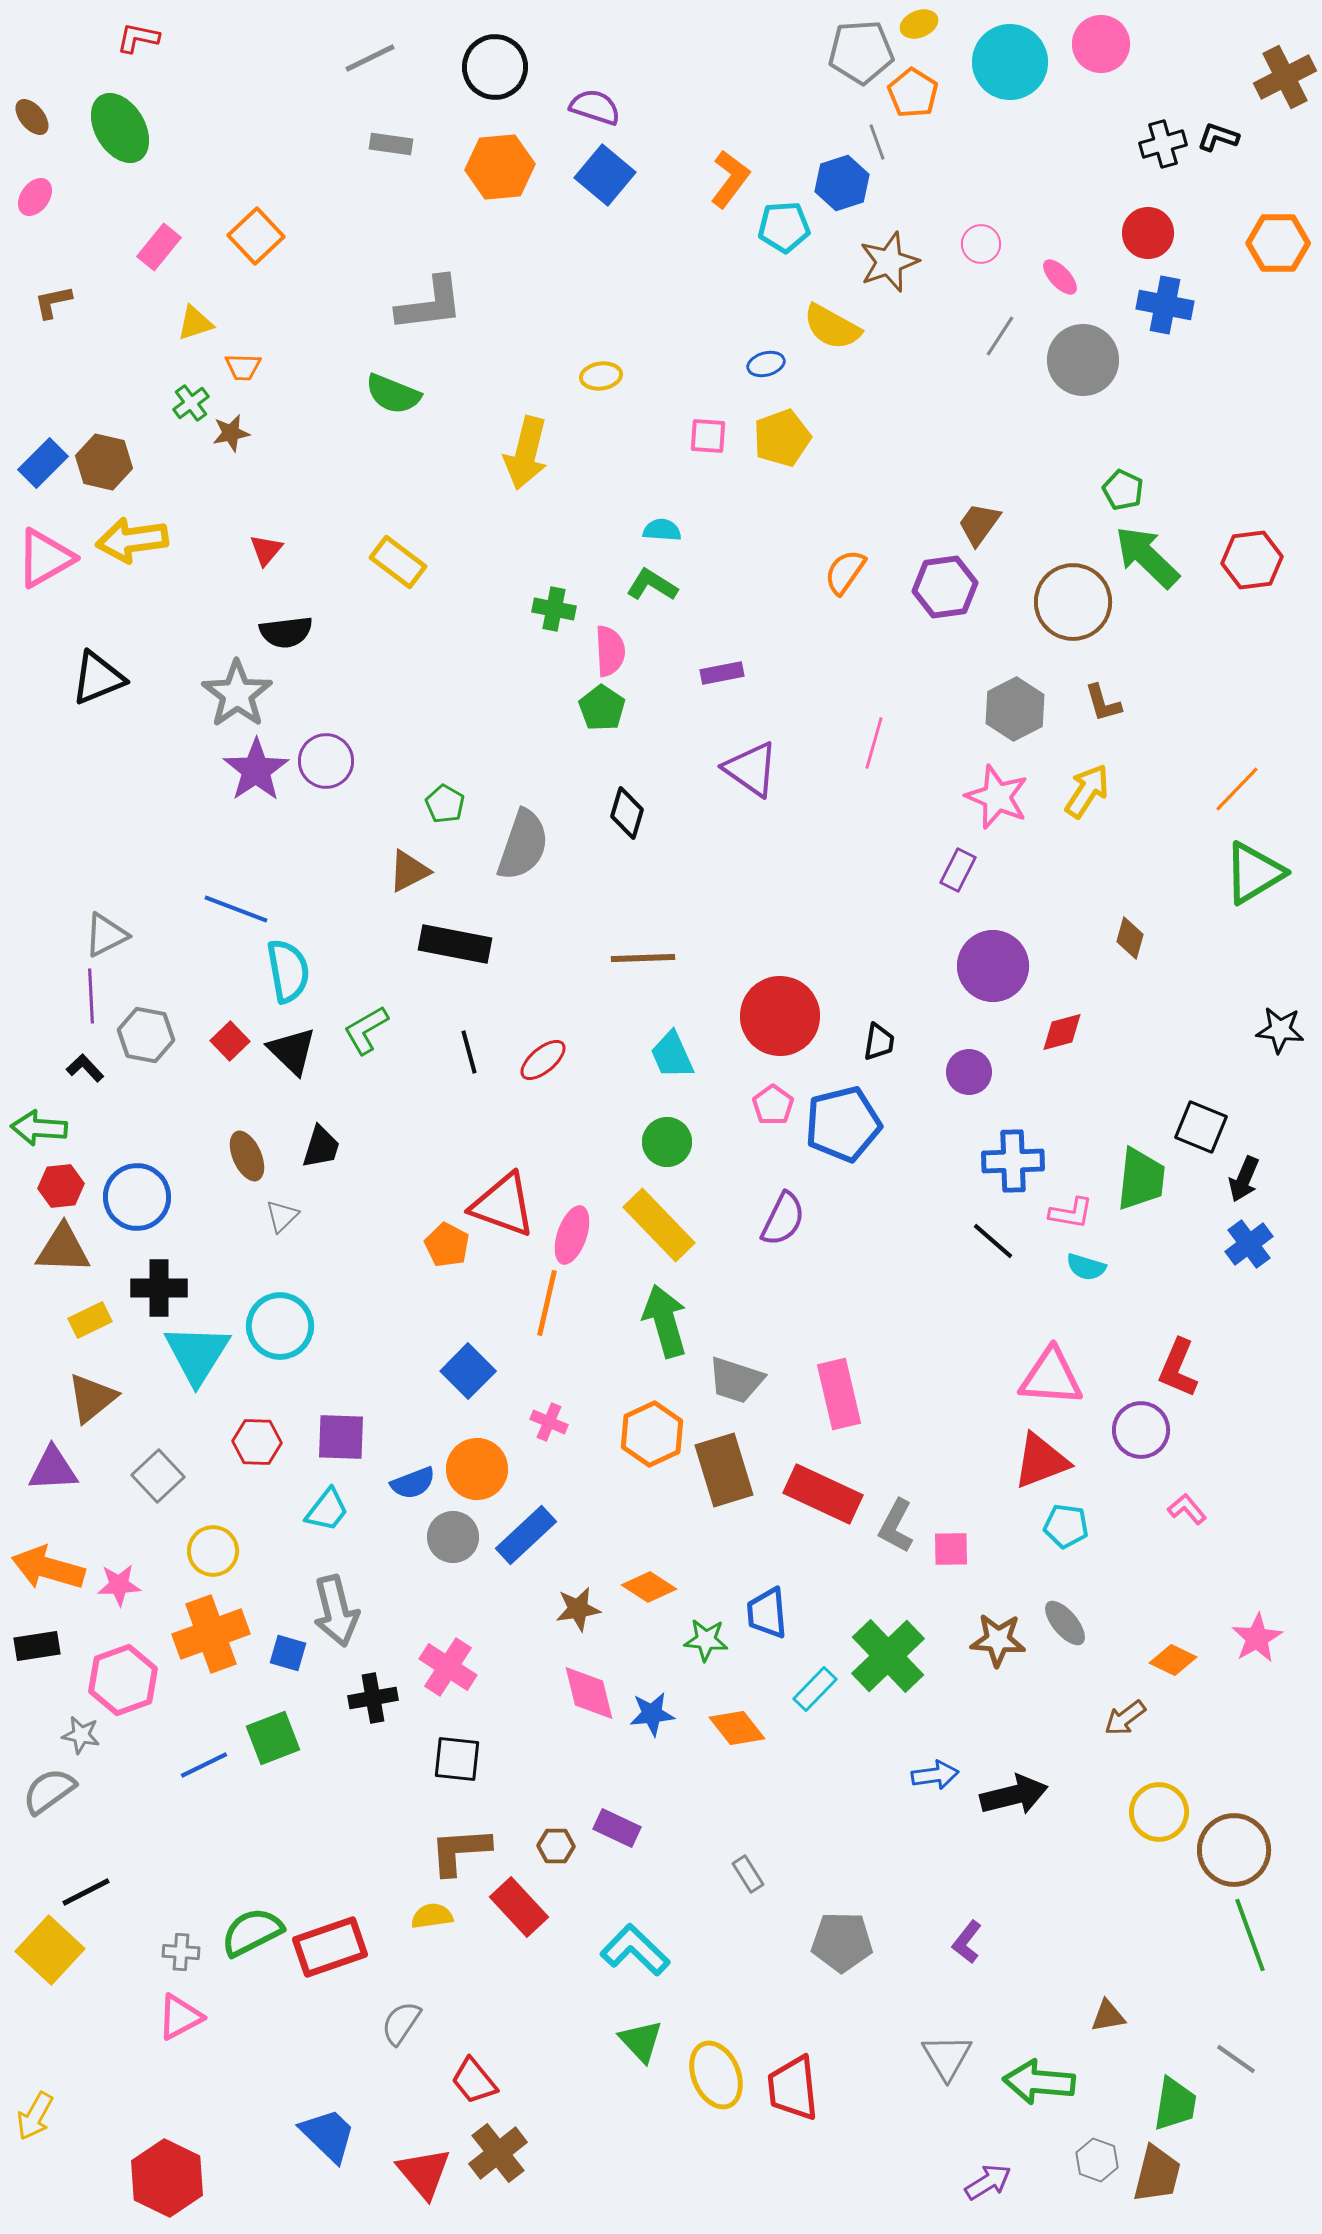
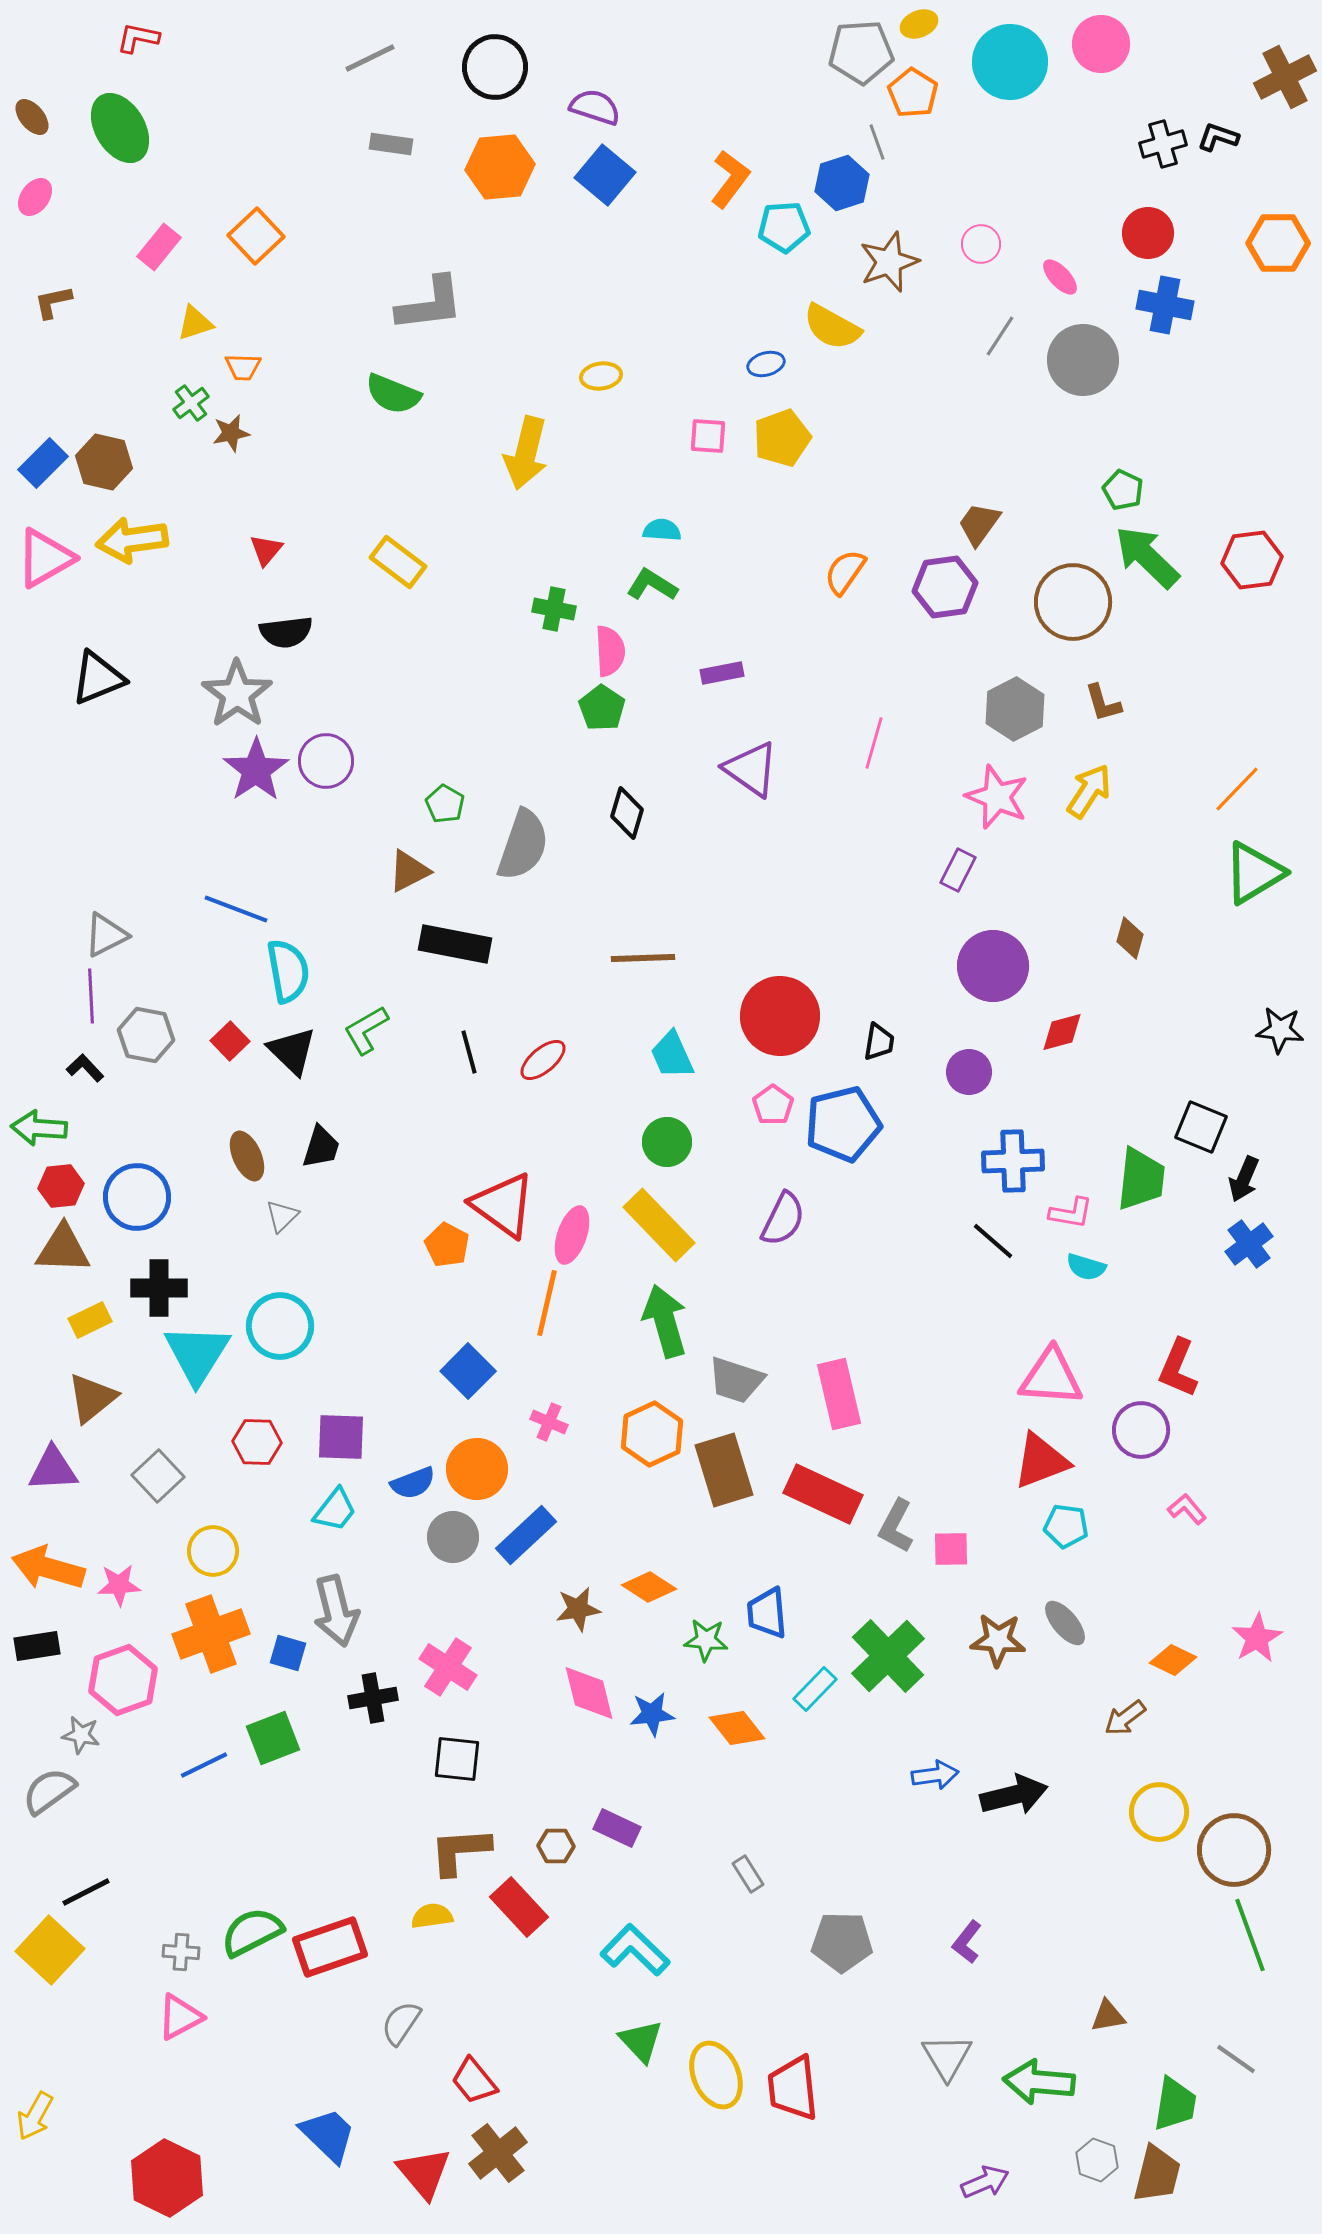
yellow arrow at (1087, 791): moved 2 px right
red triangle at (503, 1205): rotated 16 degrees clockwise
cyan trapezoid at (327, 1510): moved 8 px right
purple arrow at (988, 2182): moved 3 px left; rotated 9 degrees clockwise
